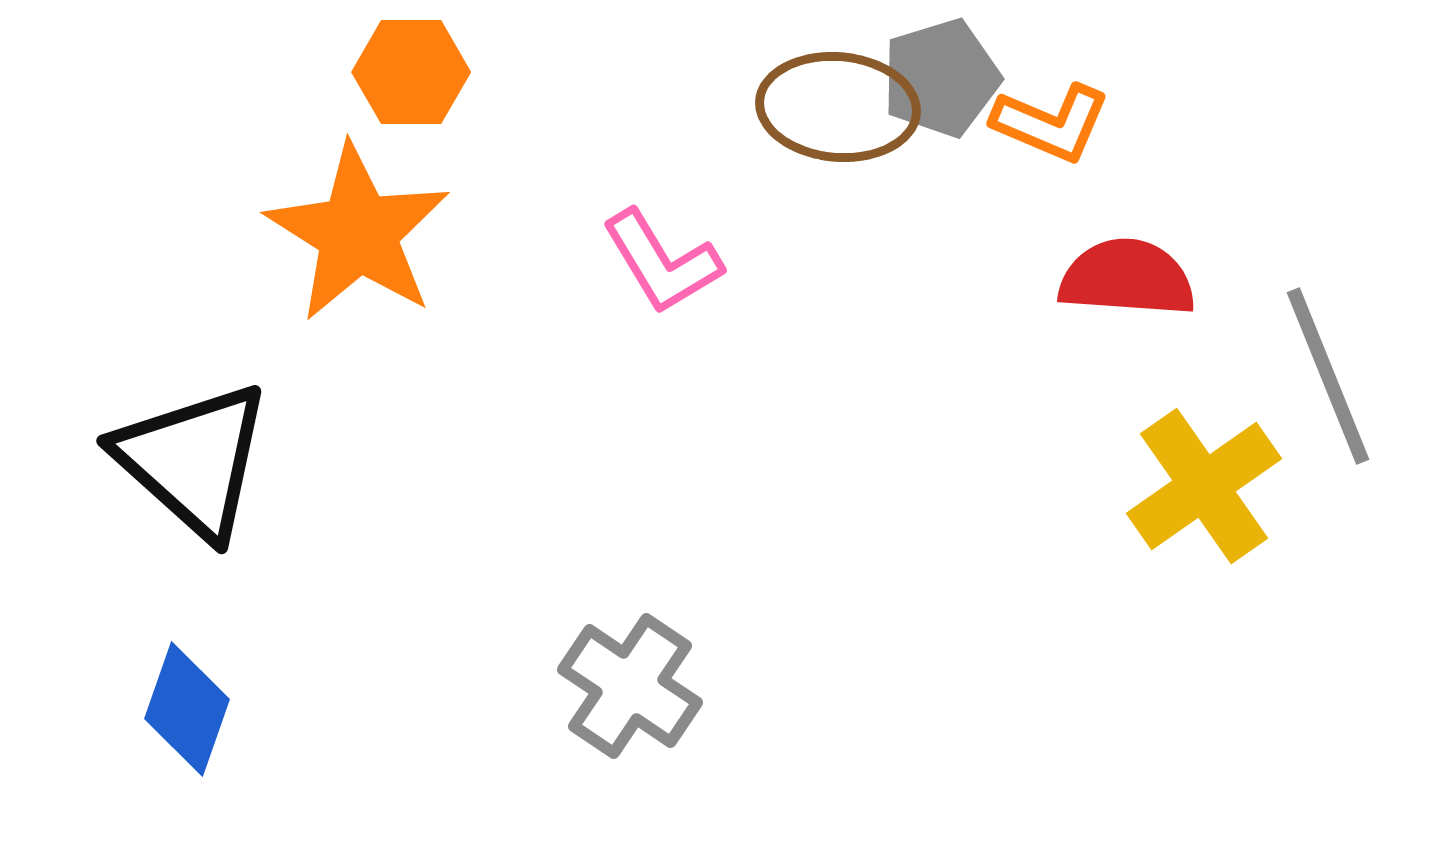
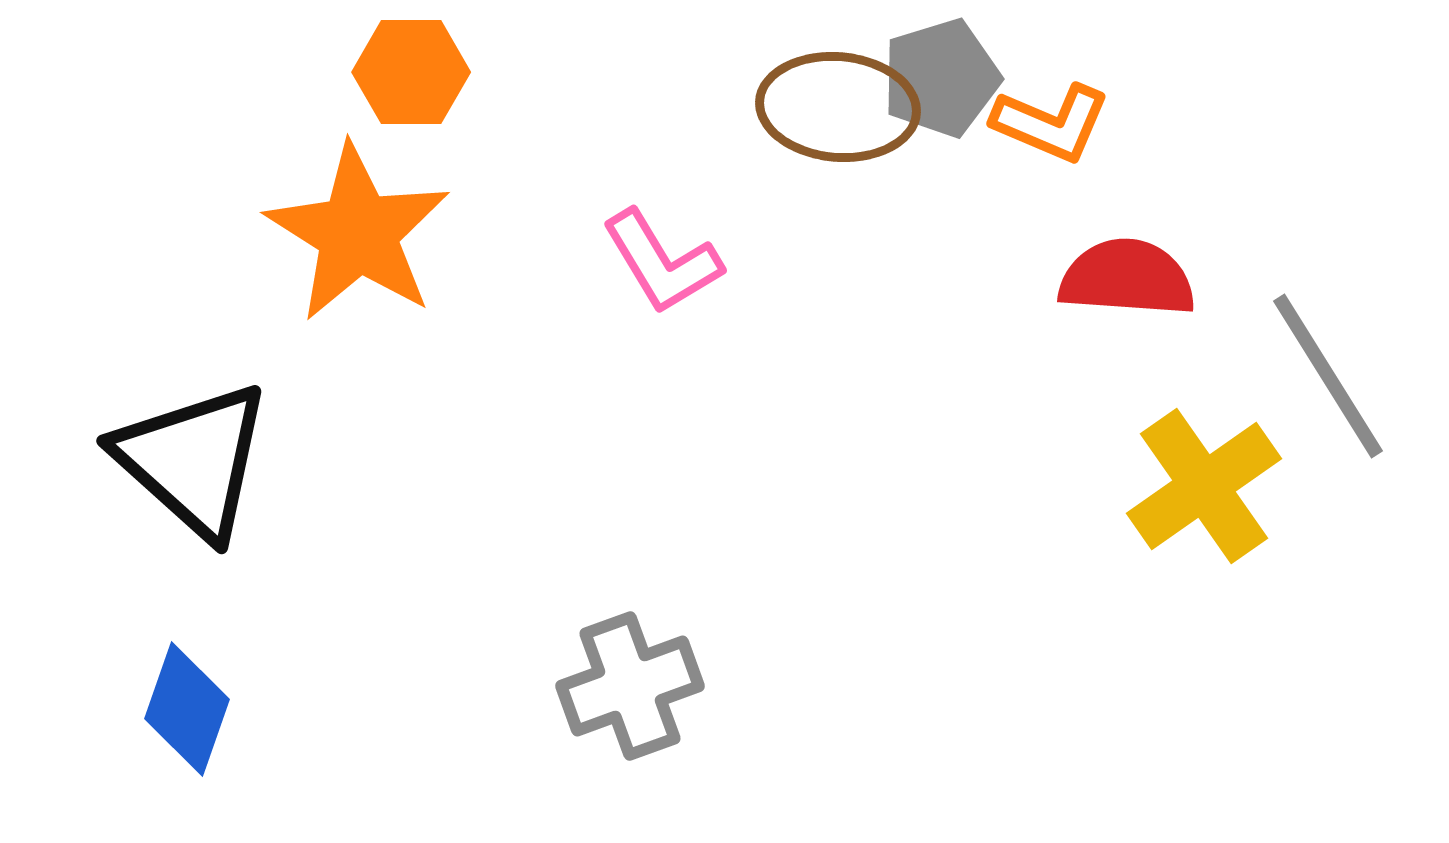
gray line: rotated 10 degrees counterclockwise
gray cross: rotated 36 degrees clockwise
